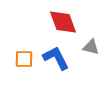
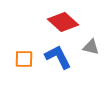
red diamond: rotated 28 degrees counterclockwise
blue L-shape: moved 2 px right, 1 px up
